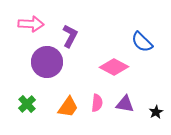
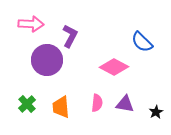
purple circle: moved 2 px up
orange trapezoid: moved 7 px left; rotated 140 degrees clockwise
